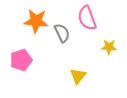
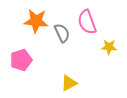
pink semicircle: moved 4 px down
yellow triangle: moved 9 px left, 7 px down; rotated 24 degrees clockwise
